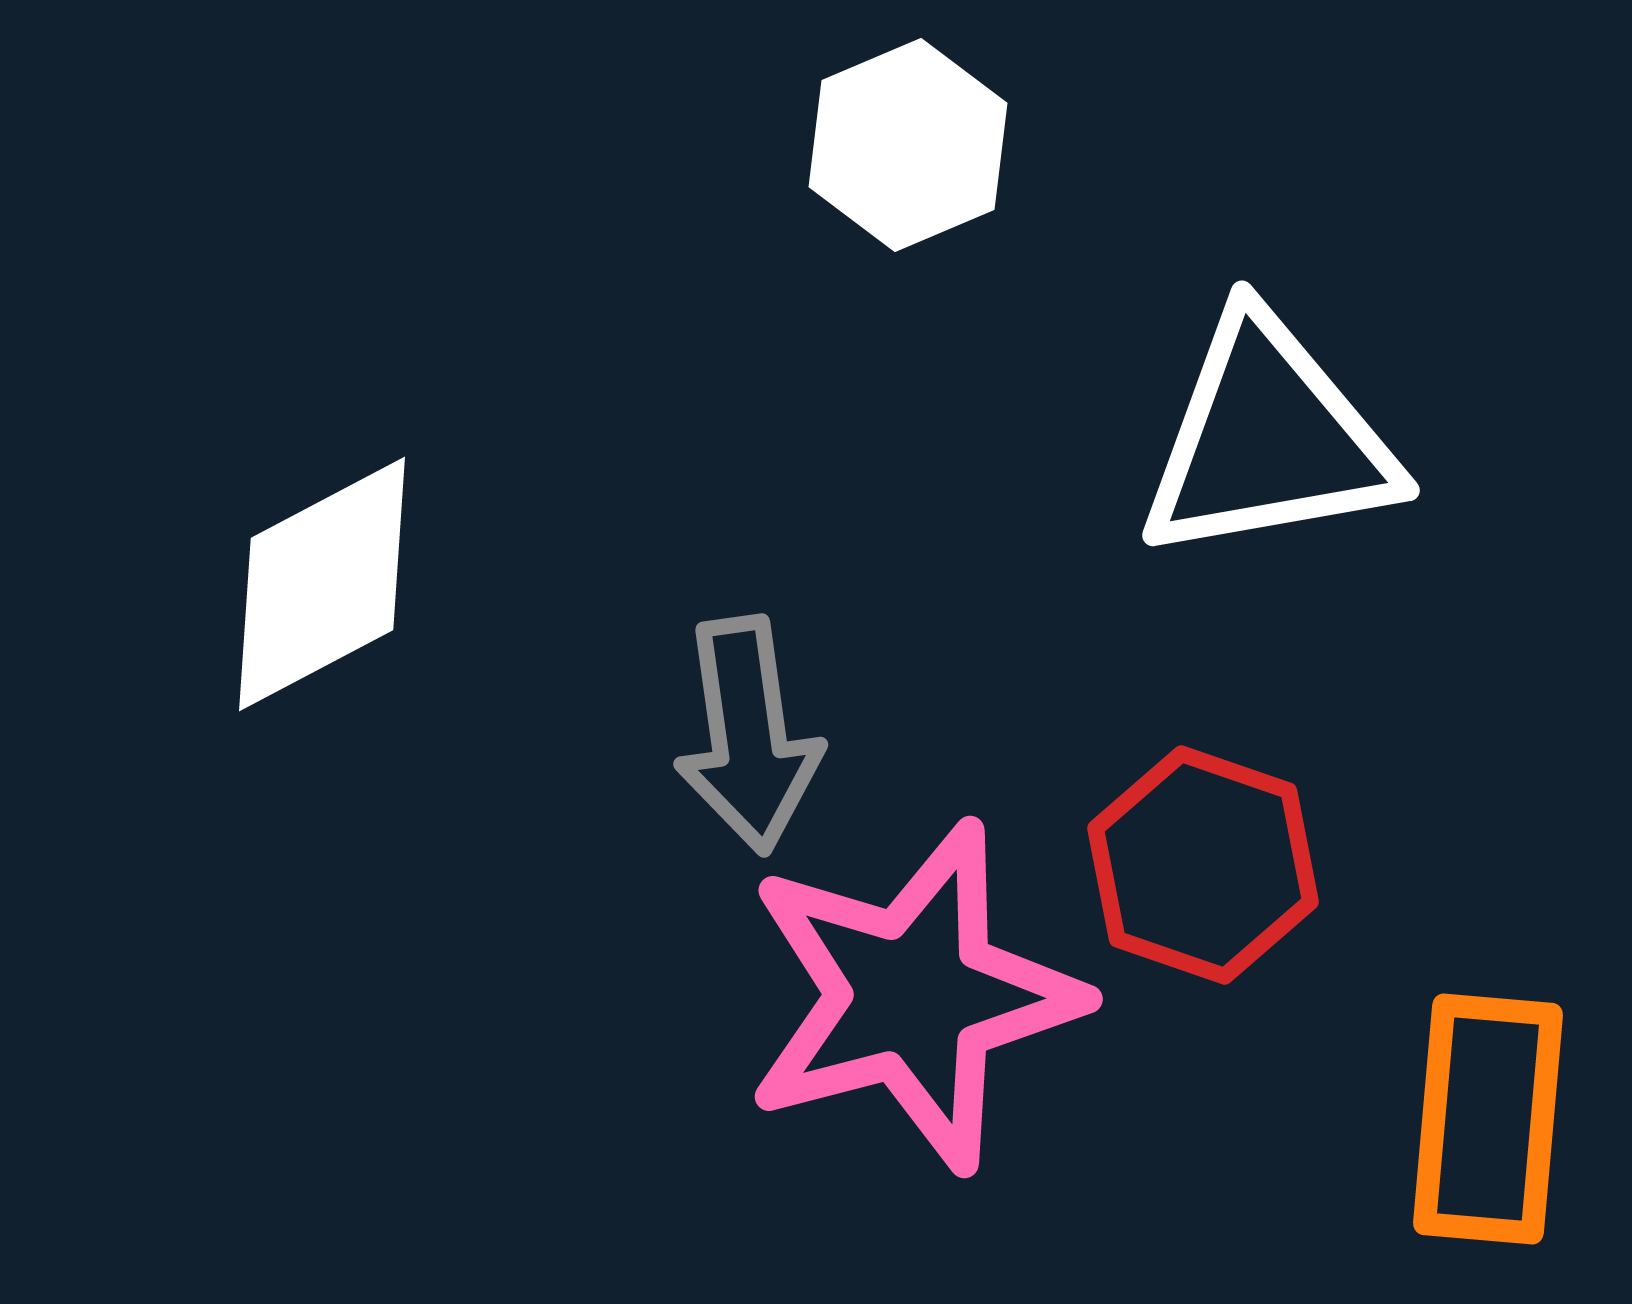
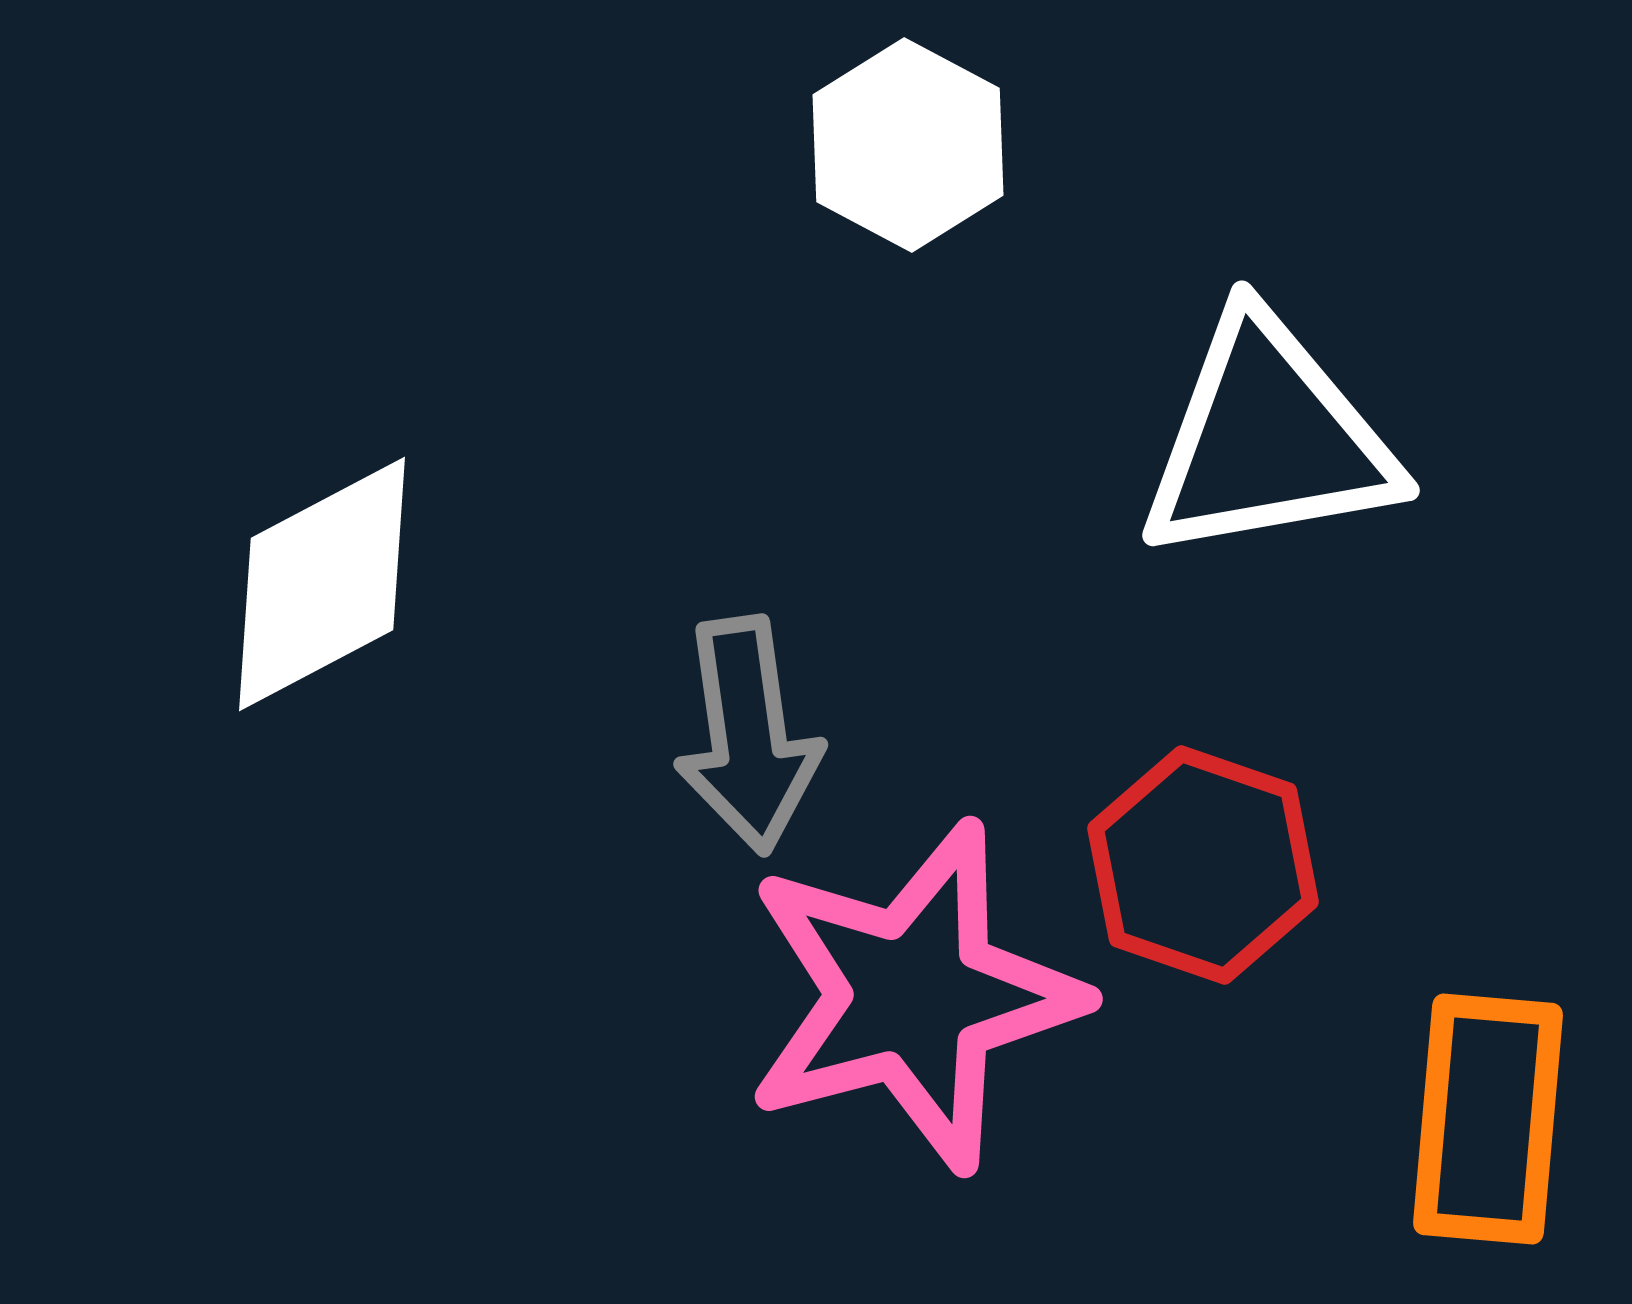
white hexagon: rotated 9 degrees counterclockwise
